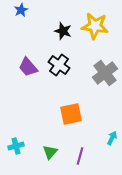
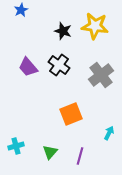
gray cross: moved 4 px left, 2 px down
orange square: rotated 10 degrees counterclockwise
cyan arrow: moved 3 px left, 5 px up
